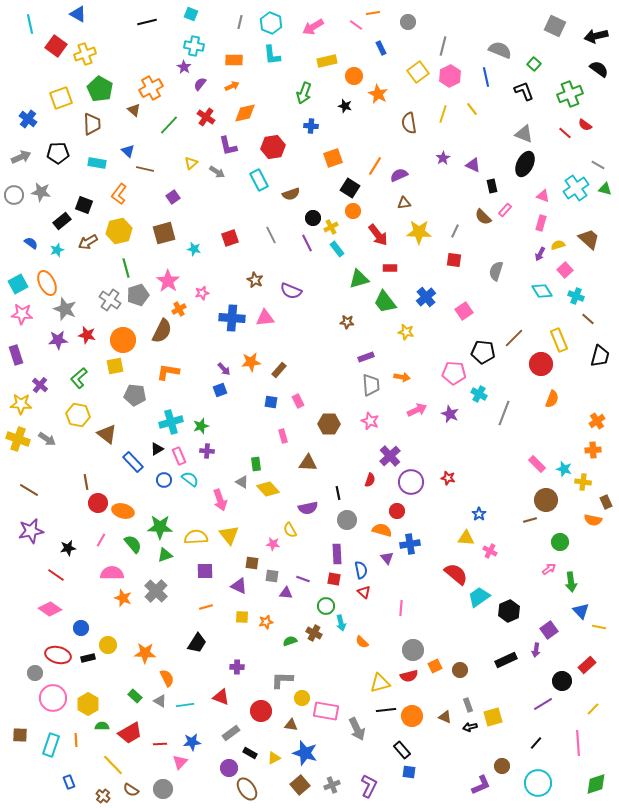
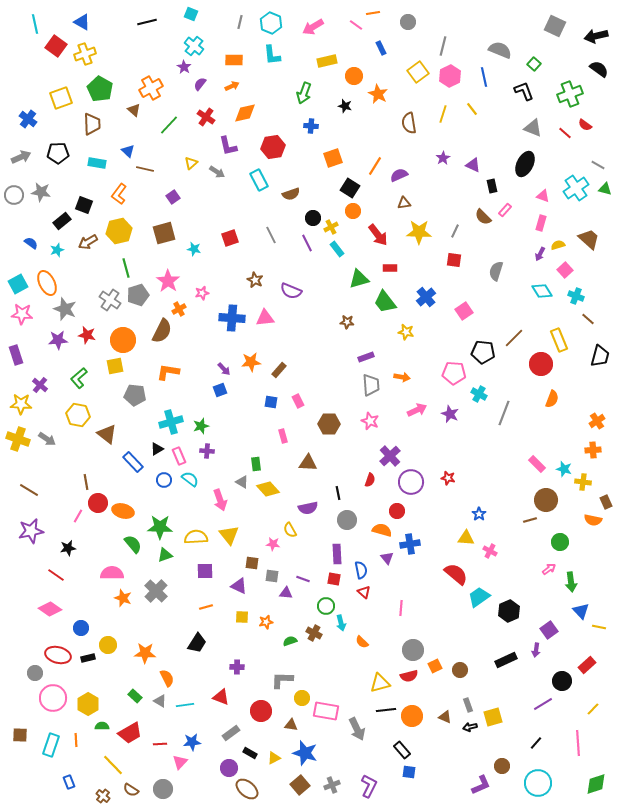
blue triangle at (78, 14): moved 4 px right, 8 px down
cyan line at (30, 24): moved 5 px right
cyan cross at (194, 46): rotated 30 degrees clockwise
blue line at (486, 77): moved 2 px left
gray triangle at (524, 134): moved 9 px right, 6 px up
pink line at (101, 540): moved 23 px left, 24 px up
brown ellipse at (247, 789): rotated 15 degrees counterclockwise
